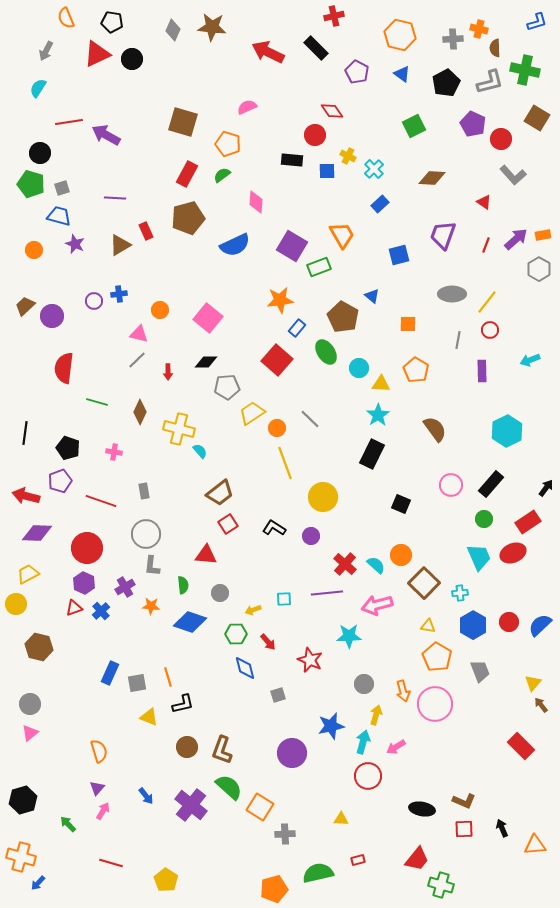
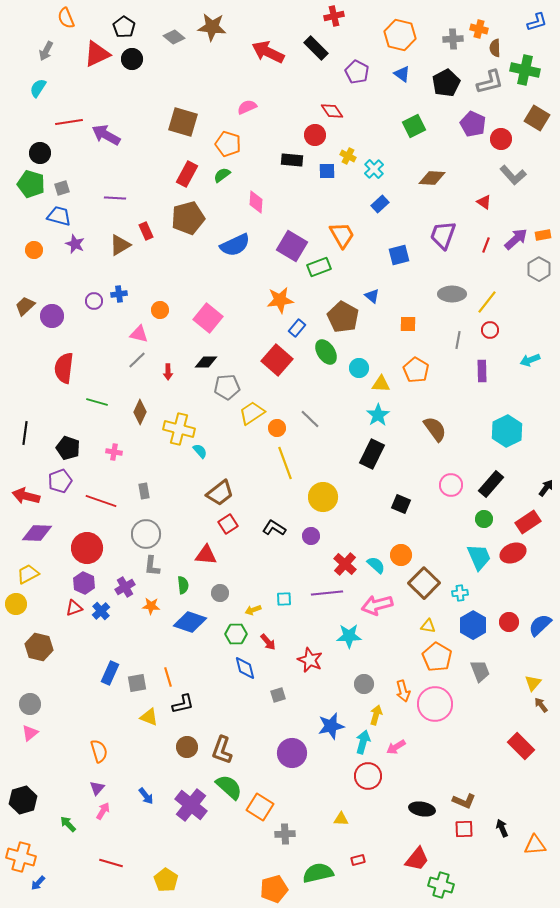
black pentagon at (112, 22): moved 12 px right, 5 px down; rotated 25 degrees clockwise
gray diamond at (173, 30): moved 1 px right, 7 px down; rotated 75 degrees counterclockwise
